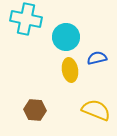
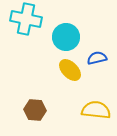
yellow ellipse: rotated 35 degrees counterclockwise
yellow semicircle: rotated 16 degrees counterclockwise
